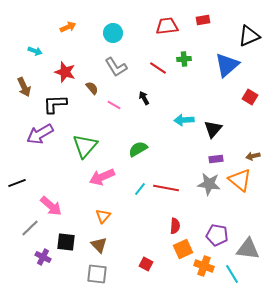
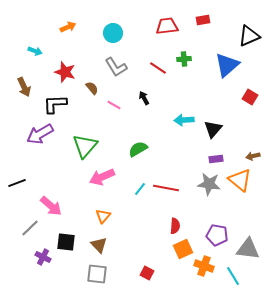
red square at (146, 264): moved 1 px right, 9 px down
cyan line at (232, 274): moved 1 px right, 2 px down
